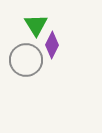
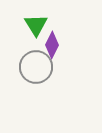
gray circle: moved 10 px right, 7 px down
